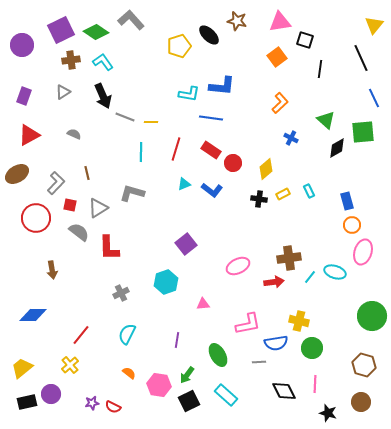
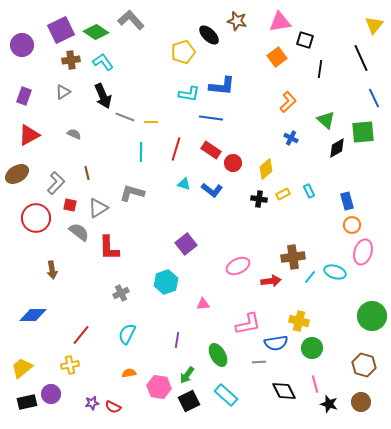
yellow pentagon at (179, 46): moved 4 px right, 6 px down
orange L-shape at (280, 103): moved 8 px right, 1 px up
cyan triangle at (184, 184): rotated 40 degrees clockwise
brown cross at (289, 258): moved 4 px right, 1 px up
red arrow at (274, 282): moved 3 px left, 1 px up
yellow cross at (70, 365): rotated 30 degrees clockwise
orange semicircle at (129, 373): rotated 48 degrees counterclockwise
pink line at (315, 384): rotated 18 degrees counterclockwise
pink hexagon at (159, 385): moved 2 px down
black star at (328, 413): moved 1 px right, 9 px up
